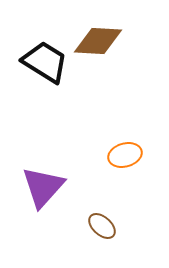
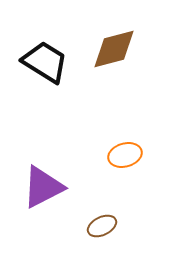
brown diamond: moved 16 px right, 8 px down; rotated 18 degrees counterclockwise
purple triangle: rotated 21 degrees clockwise
brown ellipse: rotated 68 degrees counterclockwise
